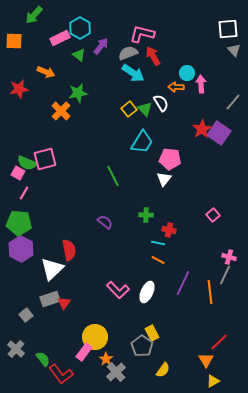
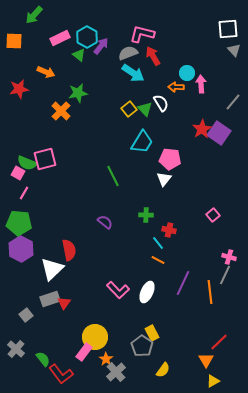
cyan hexagon at (80, 28): moved 7 px right, 9 px down
cyan line at (158, 243): rotated 40 degrees clockwise
